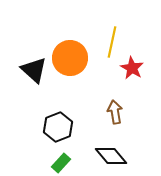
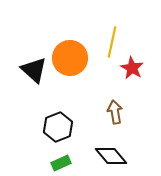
green rectangle: rotated 24 degrees clockwise
